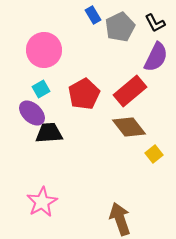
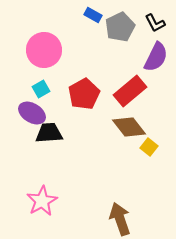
blue rectangle: rotated 30 degrees counterclockwise
purple ellipse: rotated 12 degrees counterclockwise
yellow square: moved 5 px left, 7 px up; rotated 12 degrees counterclockwise
pink star: moved 1 px up
